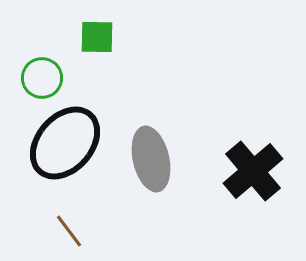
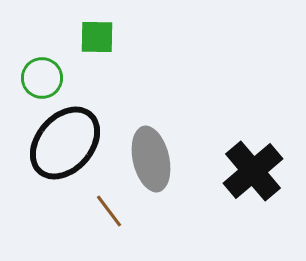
brown line: moved 40 px right, 20 px up
